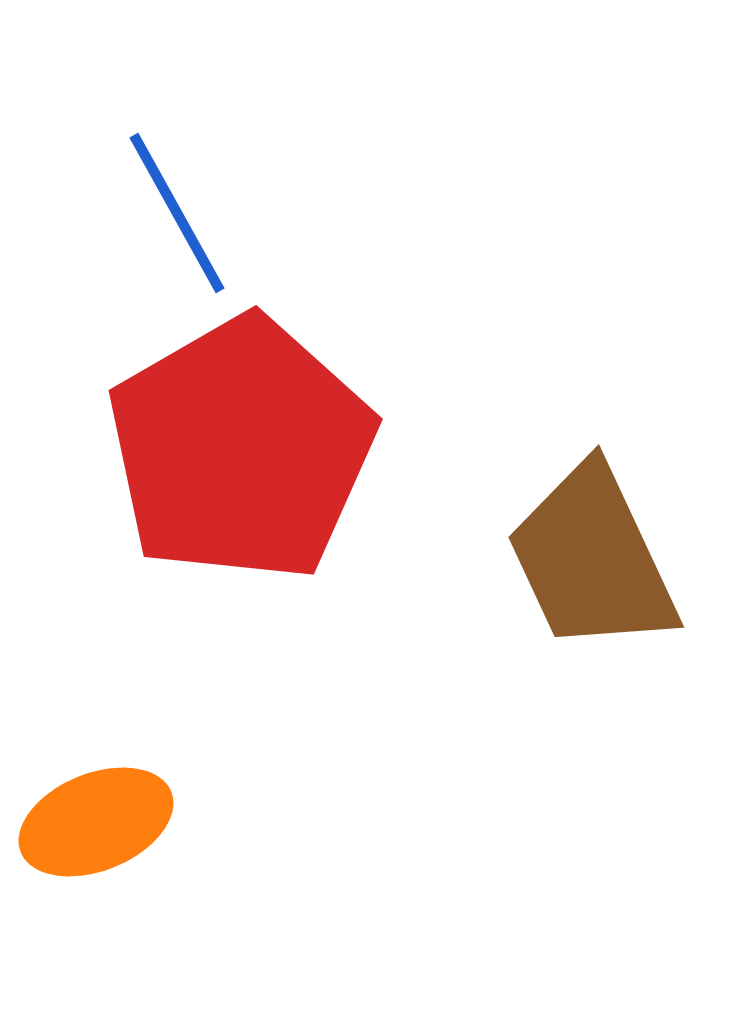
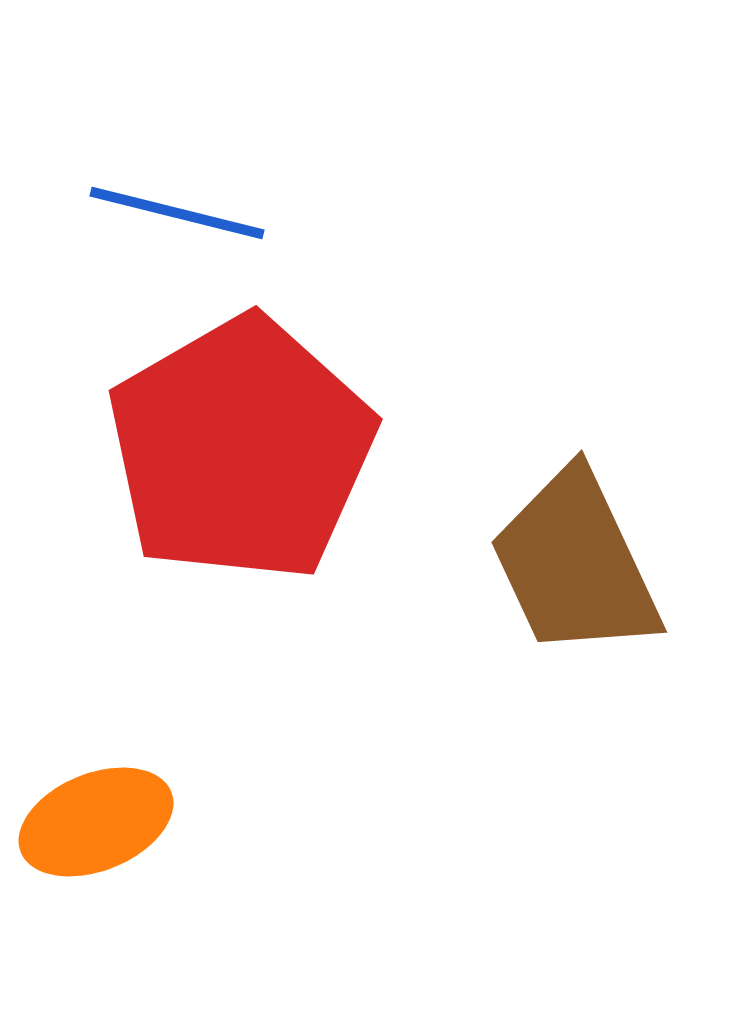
blue line: rotated 47 degrees counterclockwise
brown trapezoid: moved 17 px left, 5 px down
